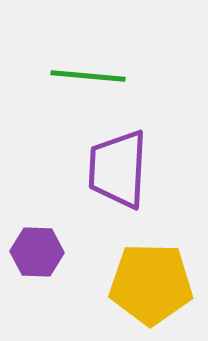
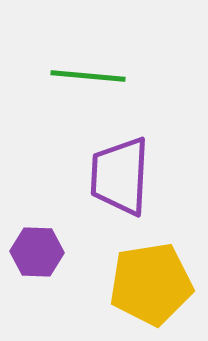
purple trapezoid: moved 2 px right, 7 px down
yellow pentagon: rotated 10 degrees counterclockwise
